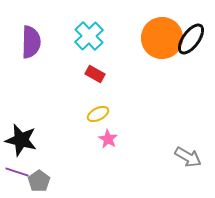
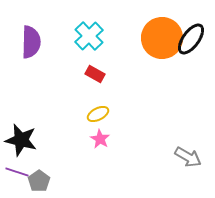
pink star: moved 8 px left
